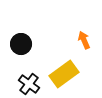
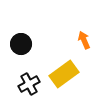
black cross: rotated 25 degrees clockwise
